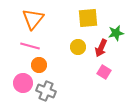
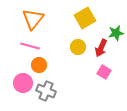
yellow square: moved 3 px left; rotated 25 degrees counterclockwise
